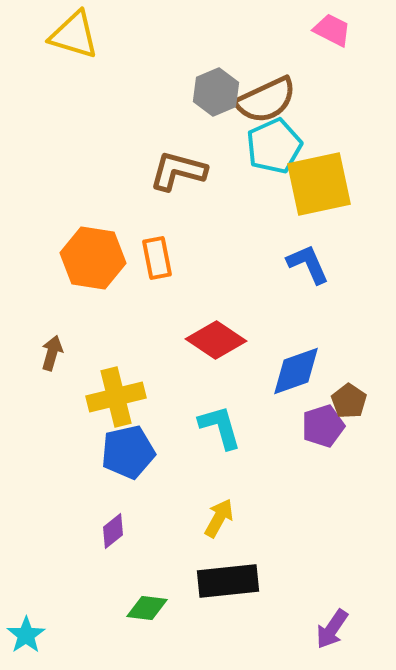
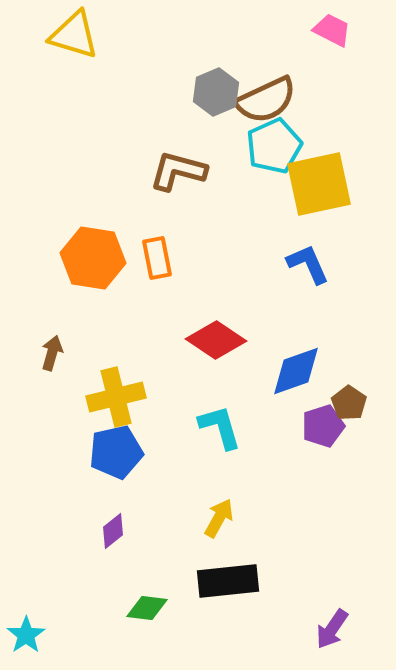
brown pentagon: moved 2 px down
blue pentagon: moved 12 px left
